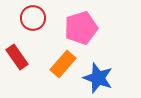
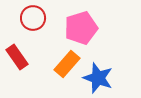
orange rectangle: moved 4 px right
